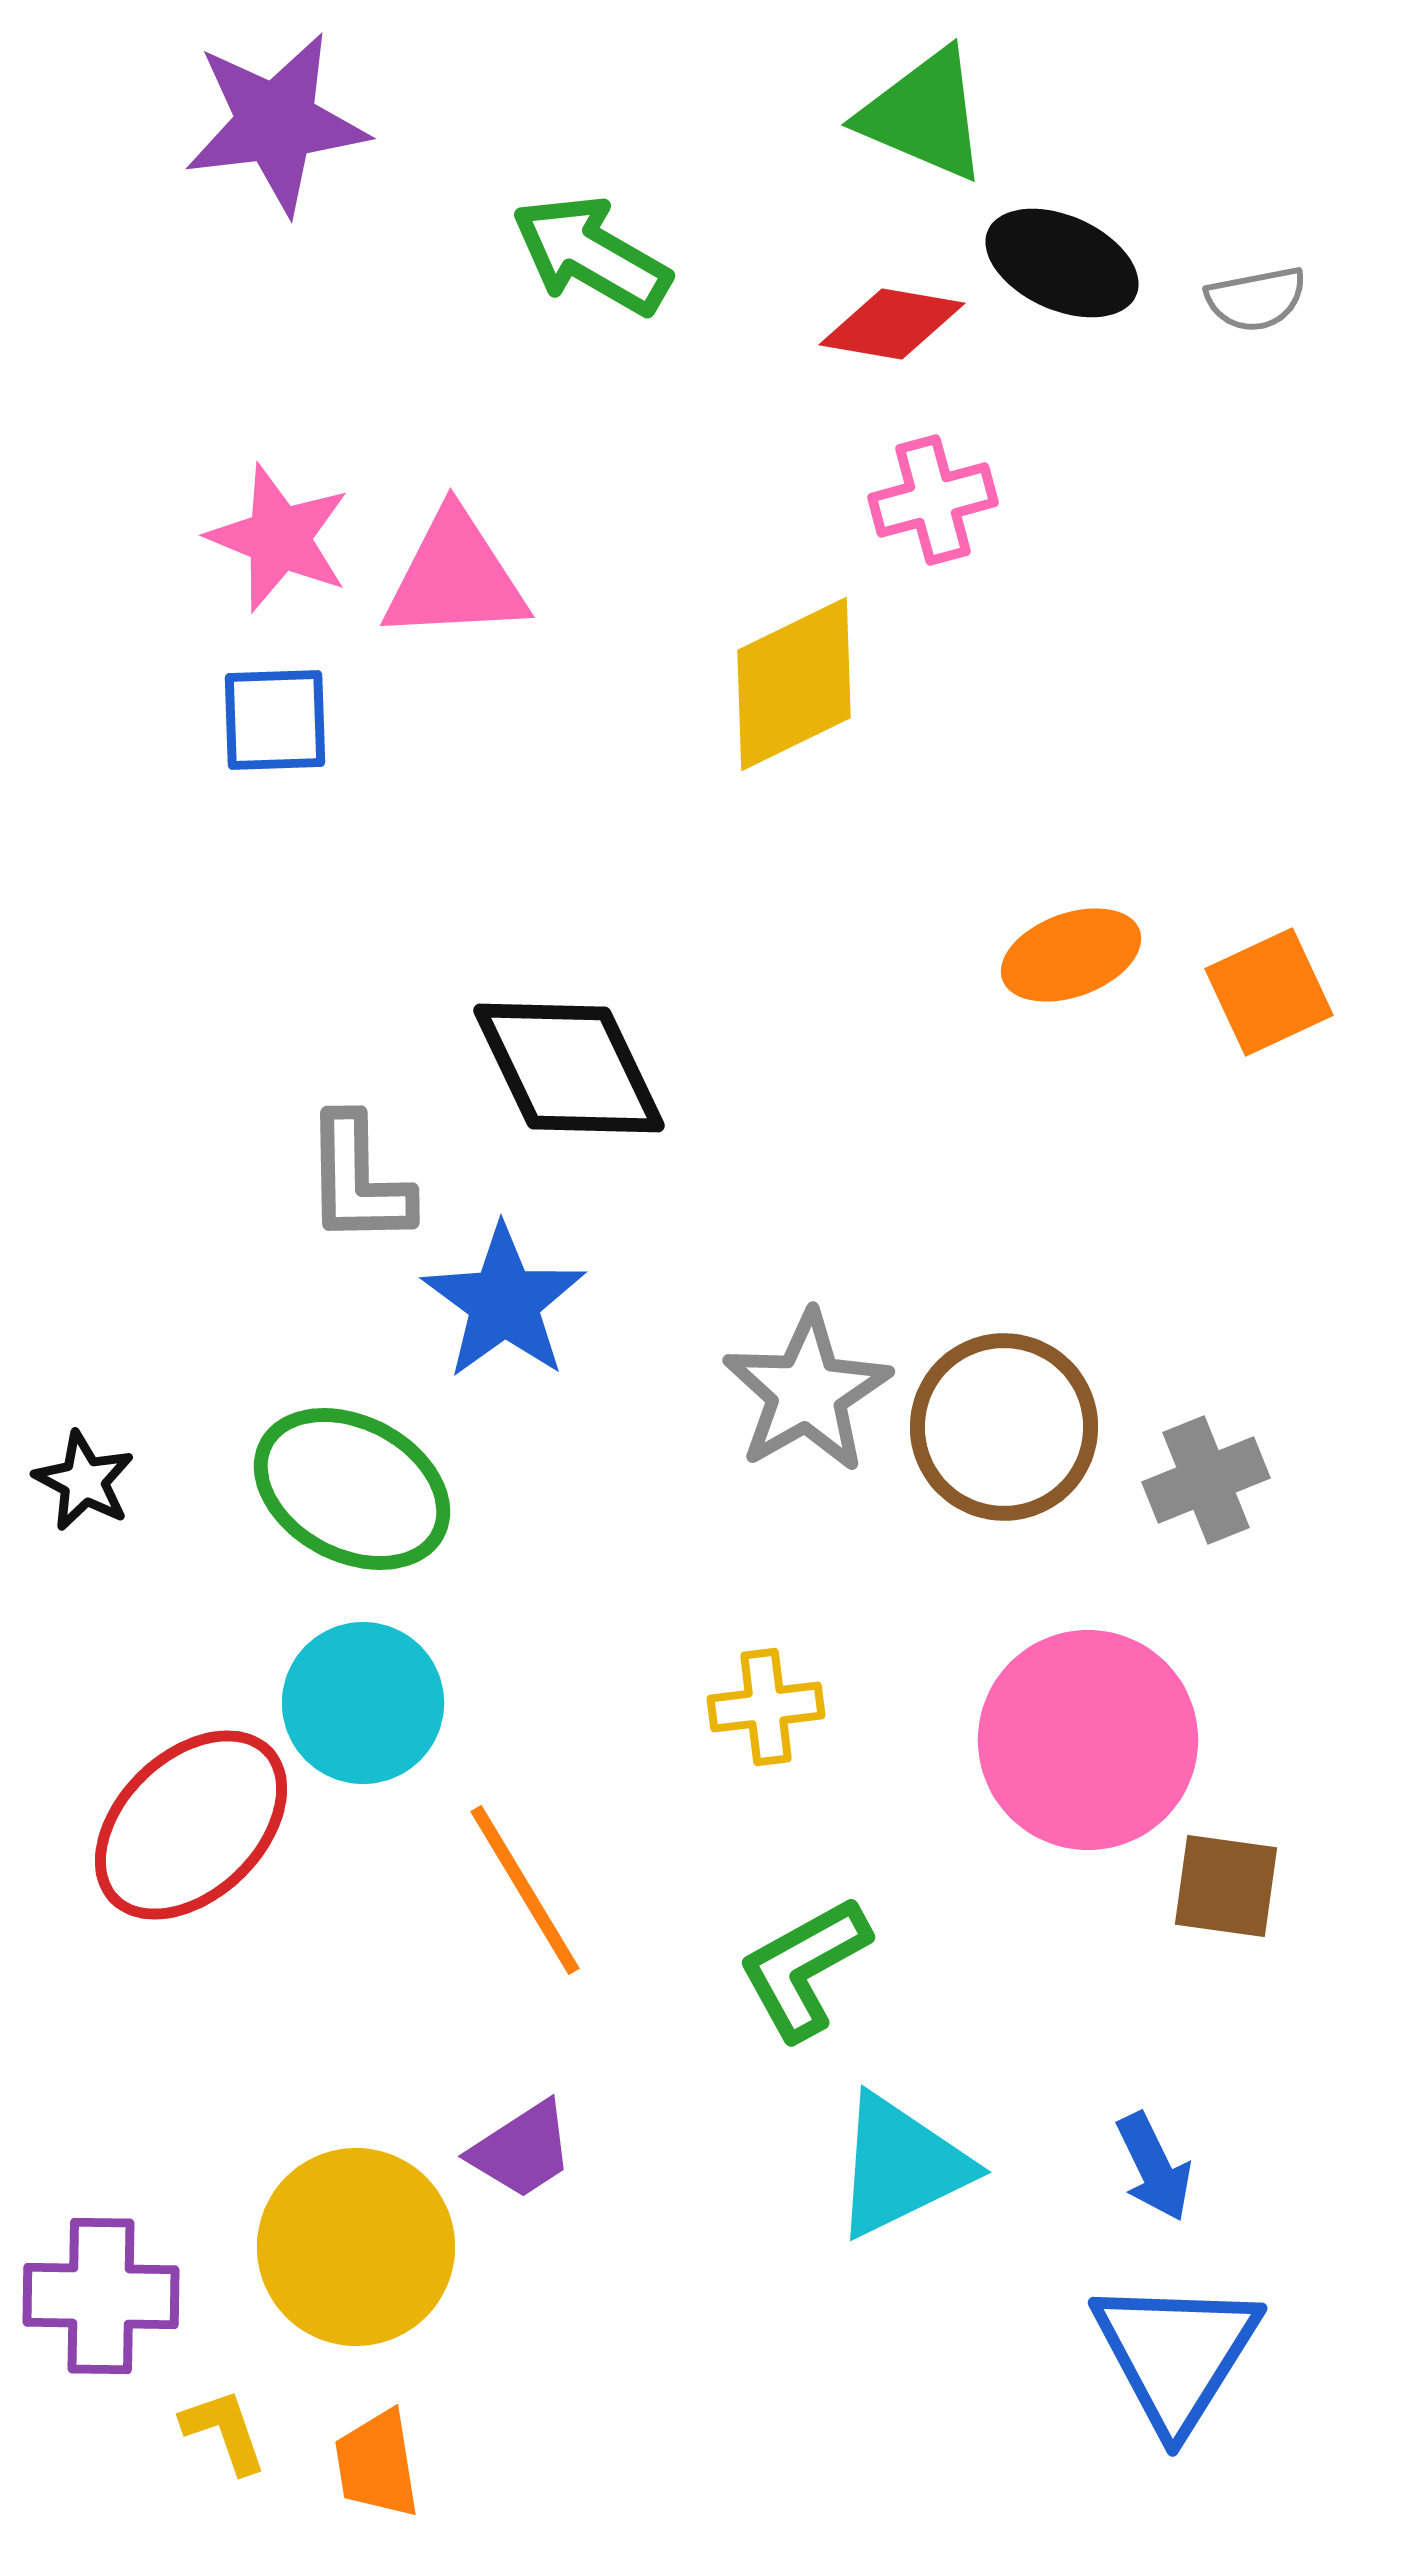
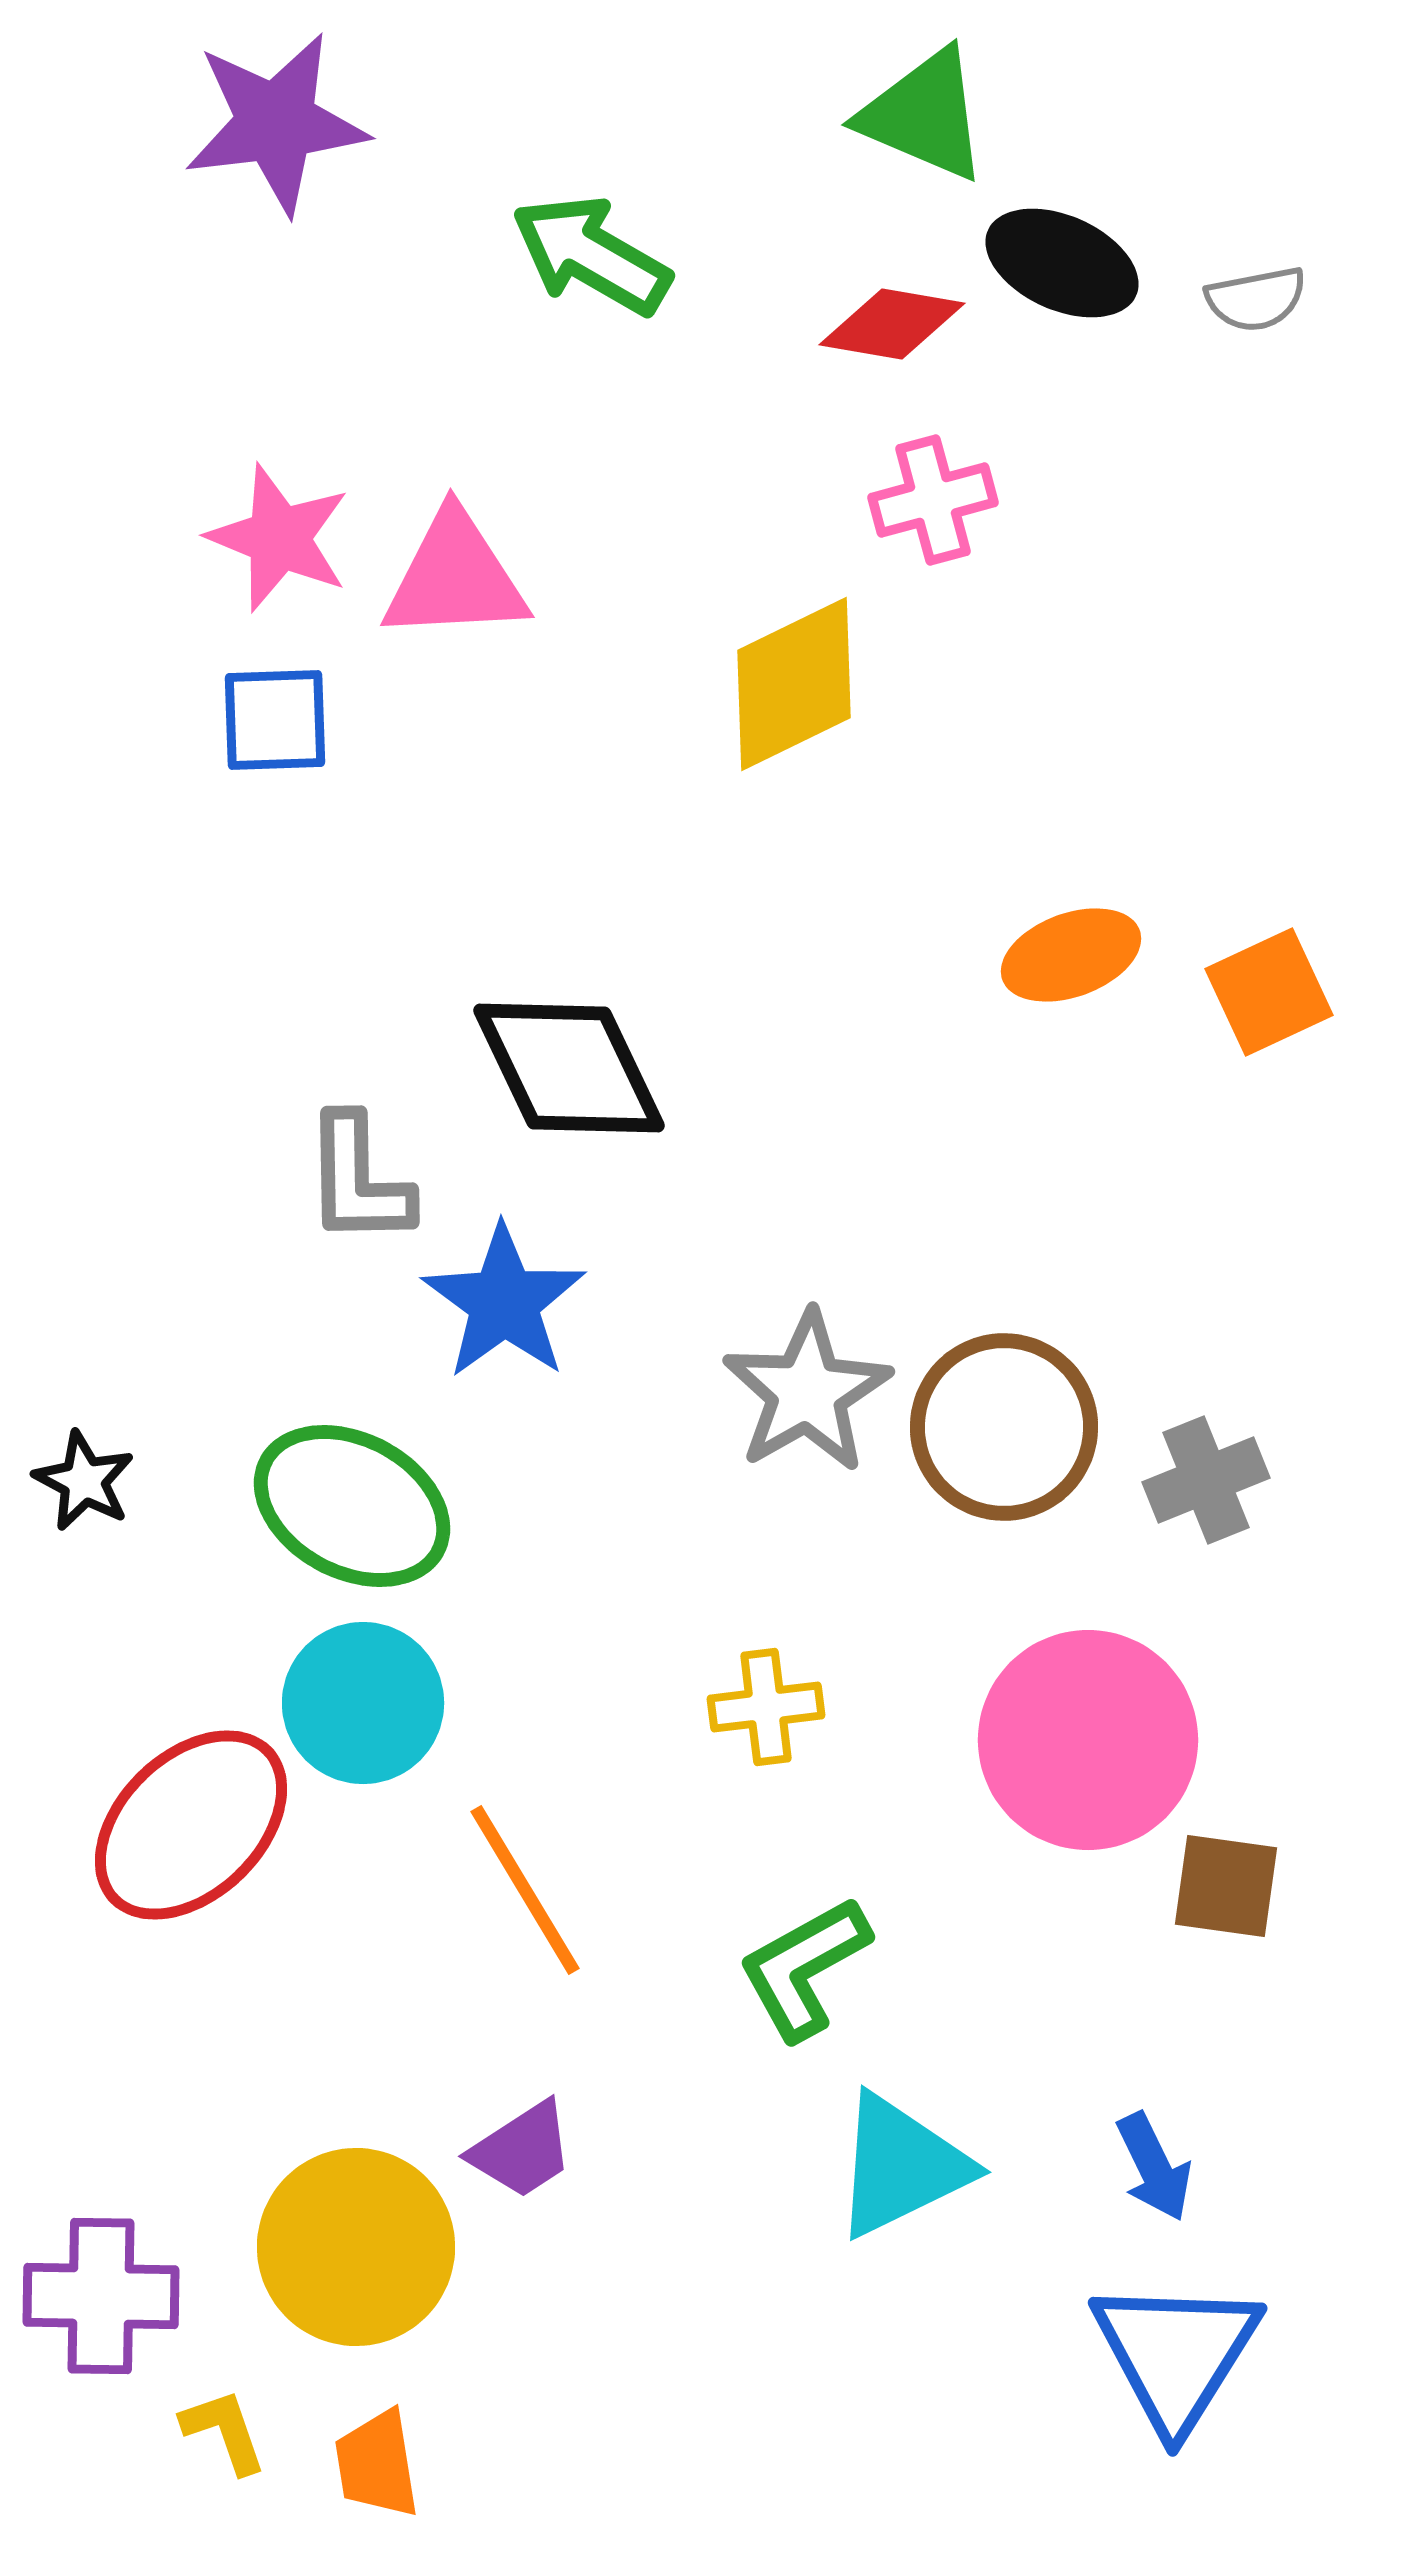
green ellipse: moved 17 px down
